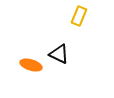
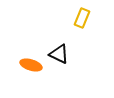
yellow rectangle: moved 3 px right, 2 px down
